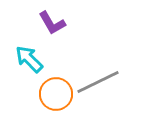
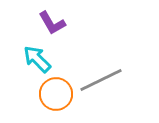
cyan arrow: moved 8 px right
gray line: moved 3 px right, 2 px up
